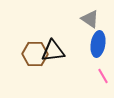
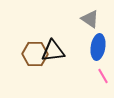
blue ellipse: moved 3 px down
